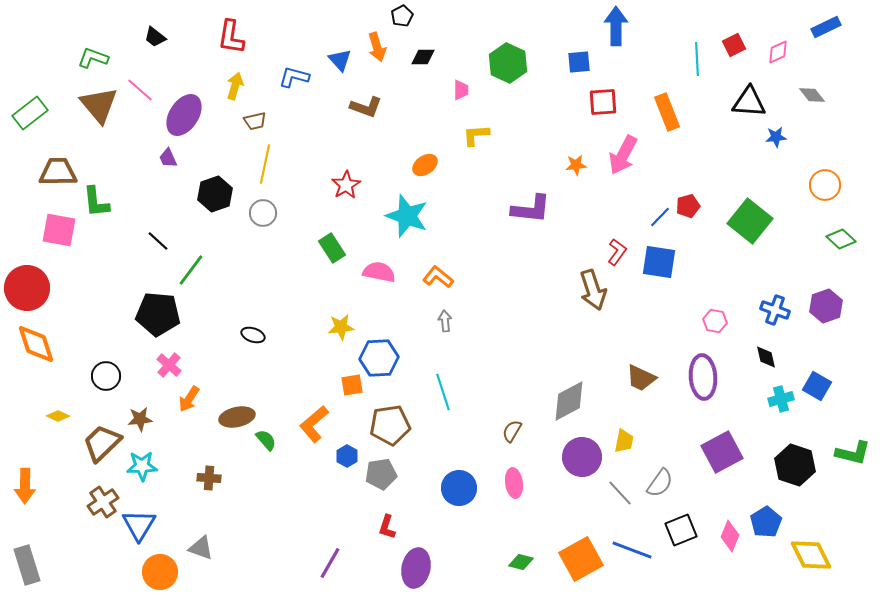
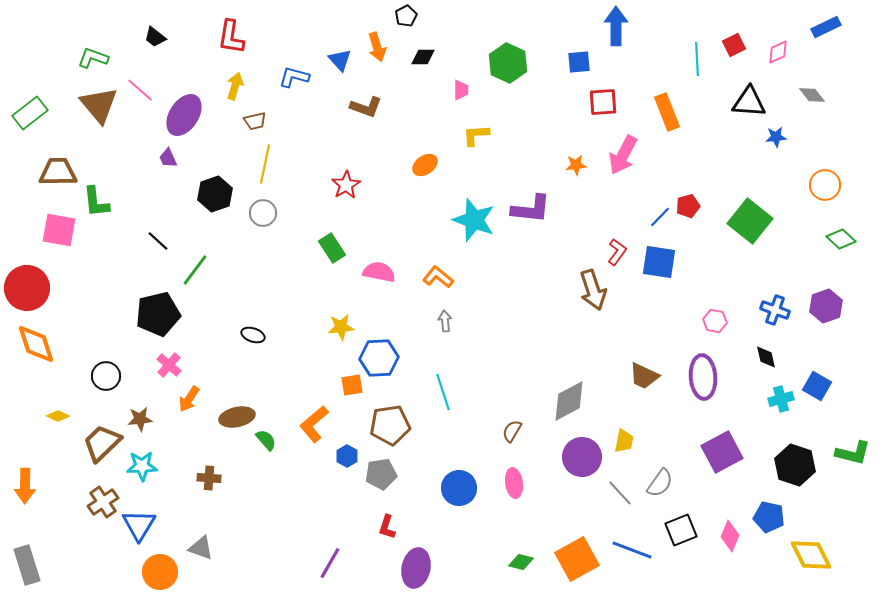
black pentagon at (402, 16): moved 4 px right
cyan star at (407, 216): moved 67 px right, 4 px down
green line at (191, 270): moved 4 px right
black pentagon at (158, 314): rotated 18 degrees counterclockwise
brown trapezoid at (641, 378): moved 3 px right, 2 px up
blue pentagon at (766, 522): moved 3 px right, 5 px up; rotated 28 degrees counterclockwise
orange square at (581, 559): moved 4 px left
